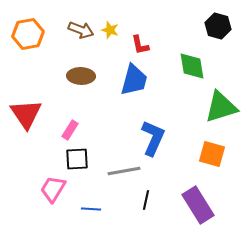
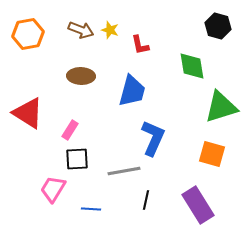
blue trapezoid: moved 2 px left, 11 px down
red triangle: moved 2 px right, 1 px up; rotated 24 degrees counterclockwise
